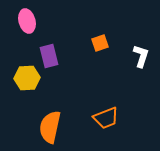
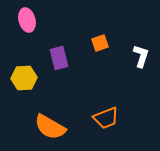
pink ellipse: moved 1 px up
purple rectangle: moved 10 px right, 2 px down
yellow hexagon: moved 3 px left
orange semicircle: rotated 72 degrees counterclockwise
